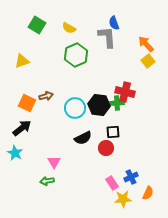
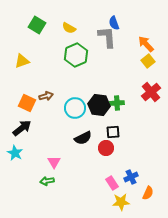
red cross: moved 26 px right; rotated 36 degrees clockwise
yellow star: moved 2 px left, 3 px down
